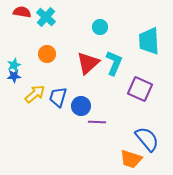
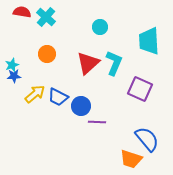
cyan star: moved 2 px left
blue trapezoid: rotated 80 degrees counterclockwise
